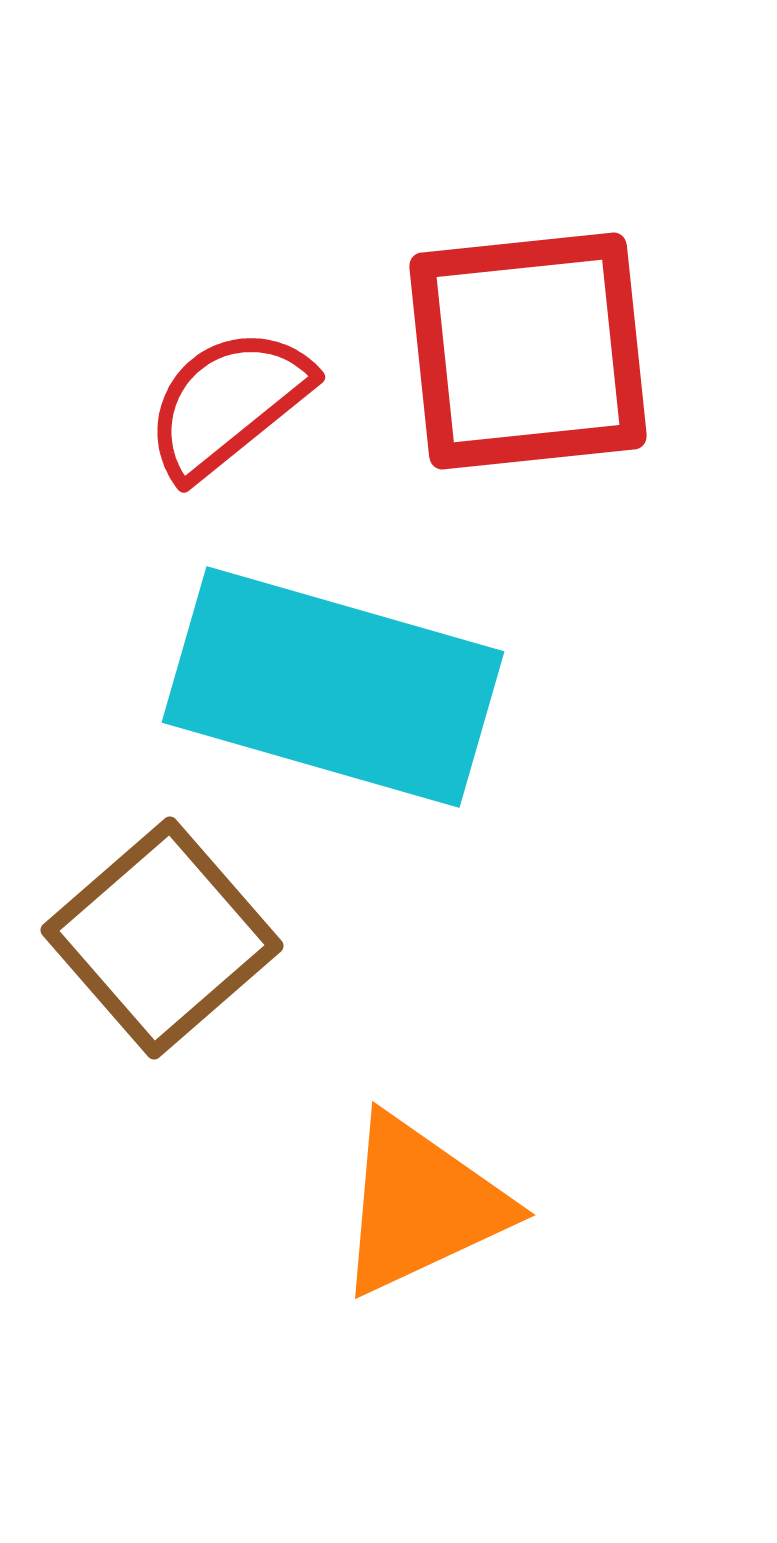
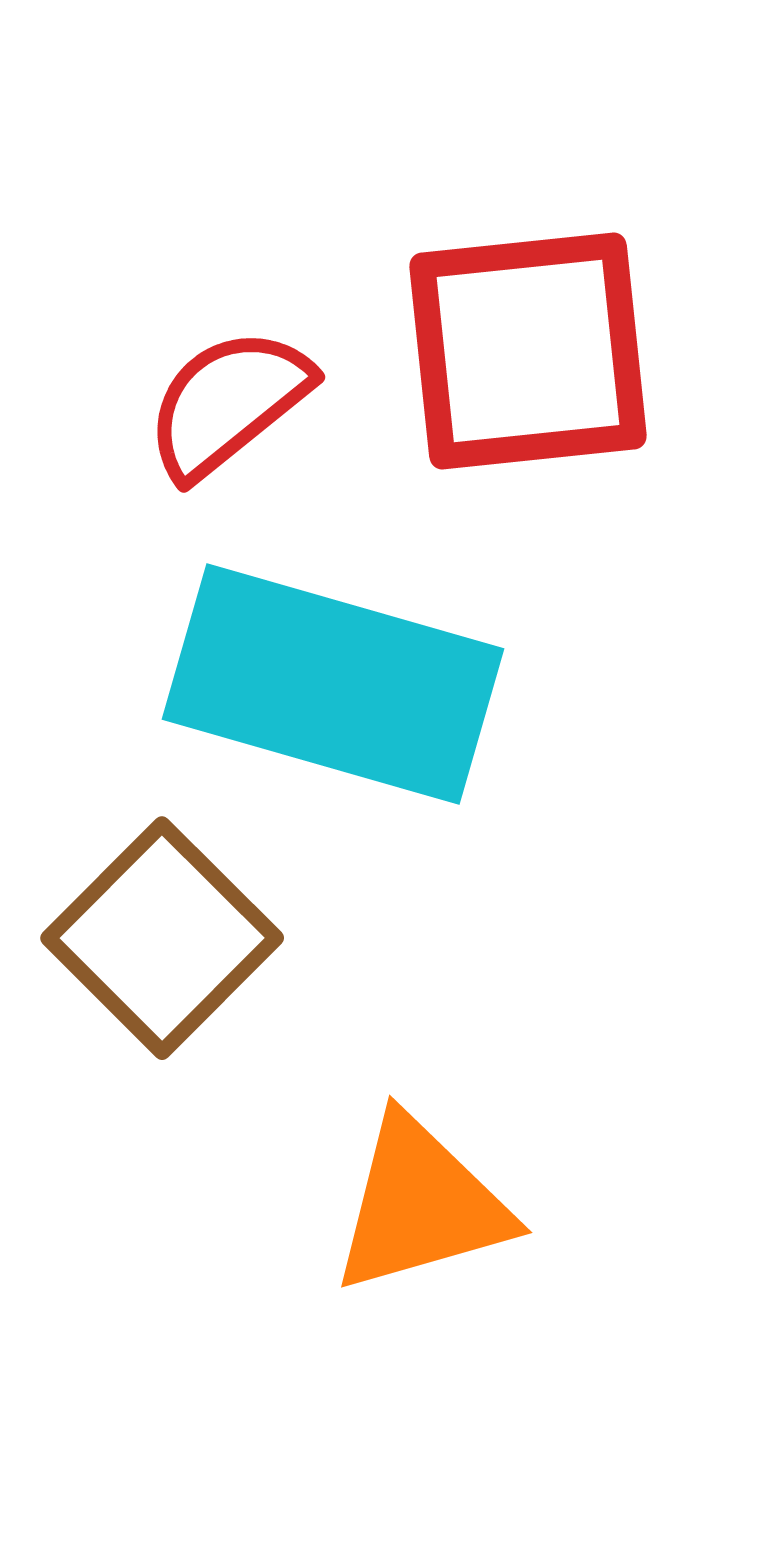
cyan rectangle: moved 3 px up
brown square: rotated 4 degrees counterclockwise
orange triangle: rotated 9 degrees clockwise
